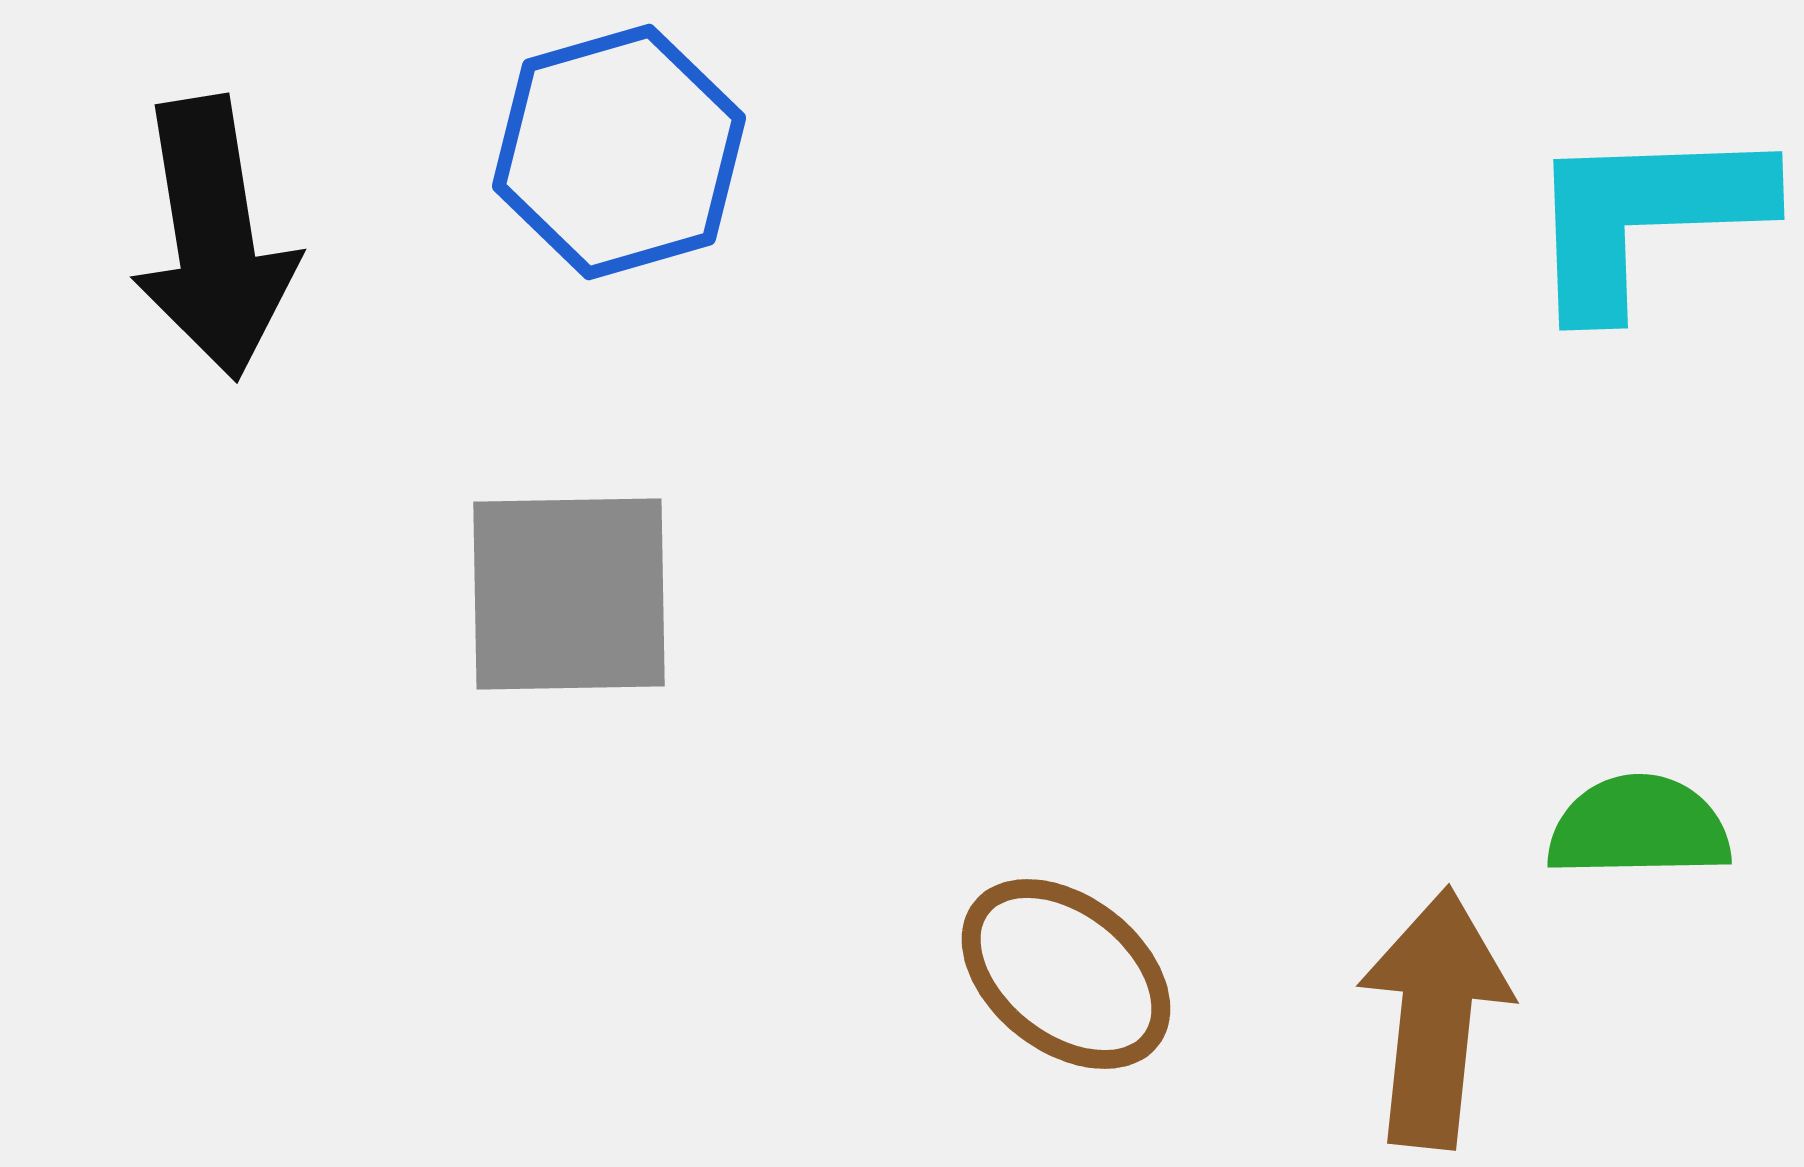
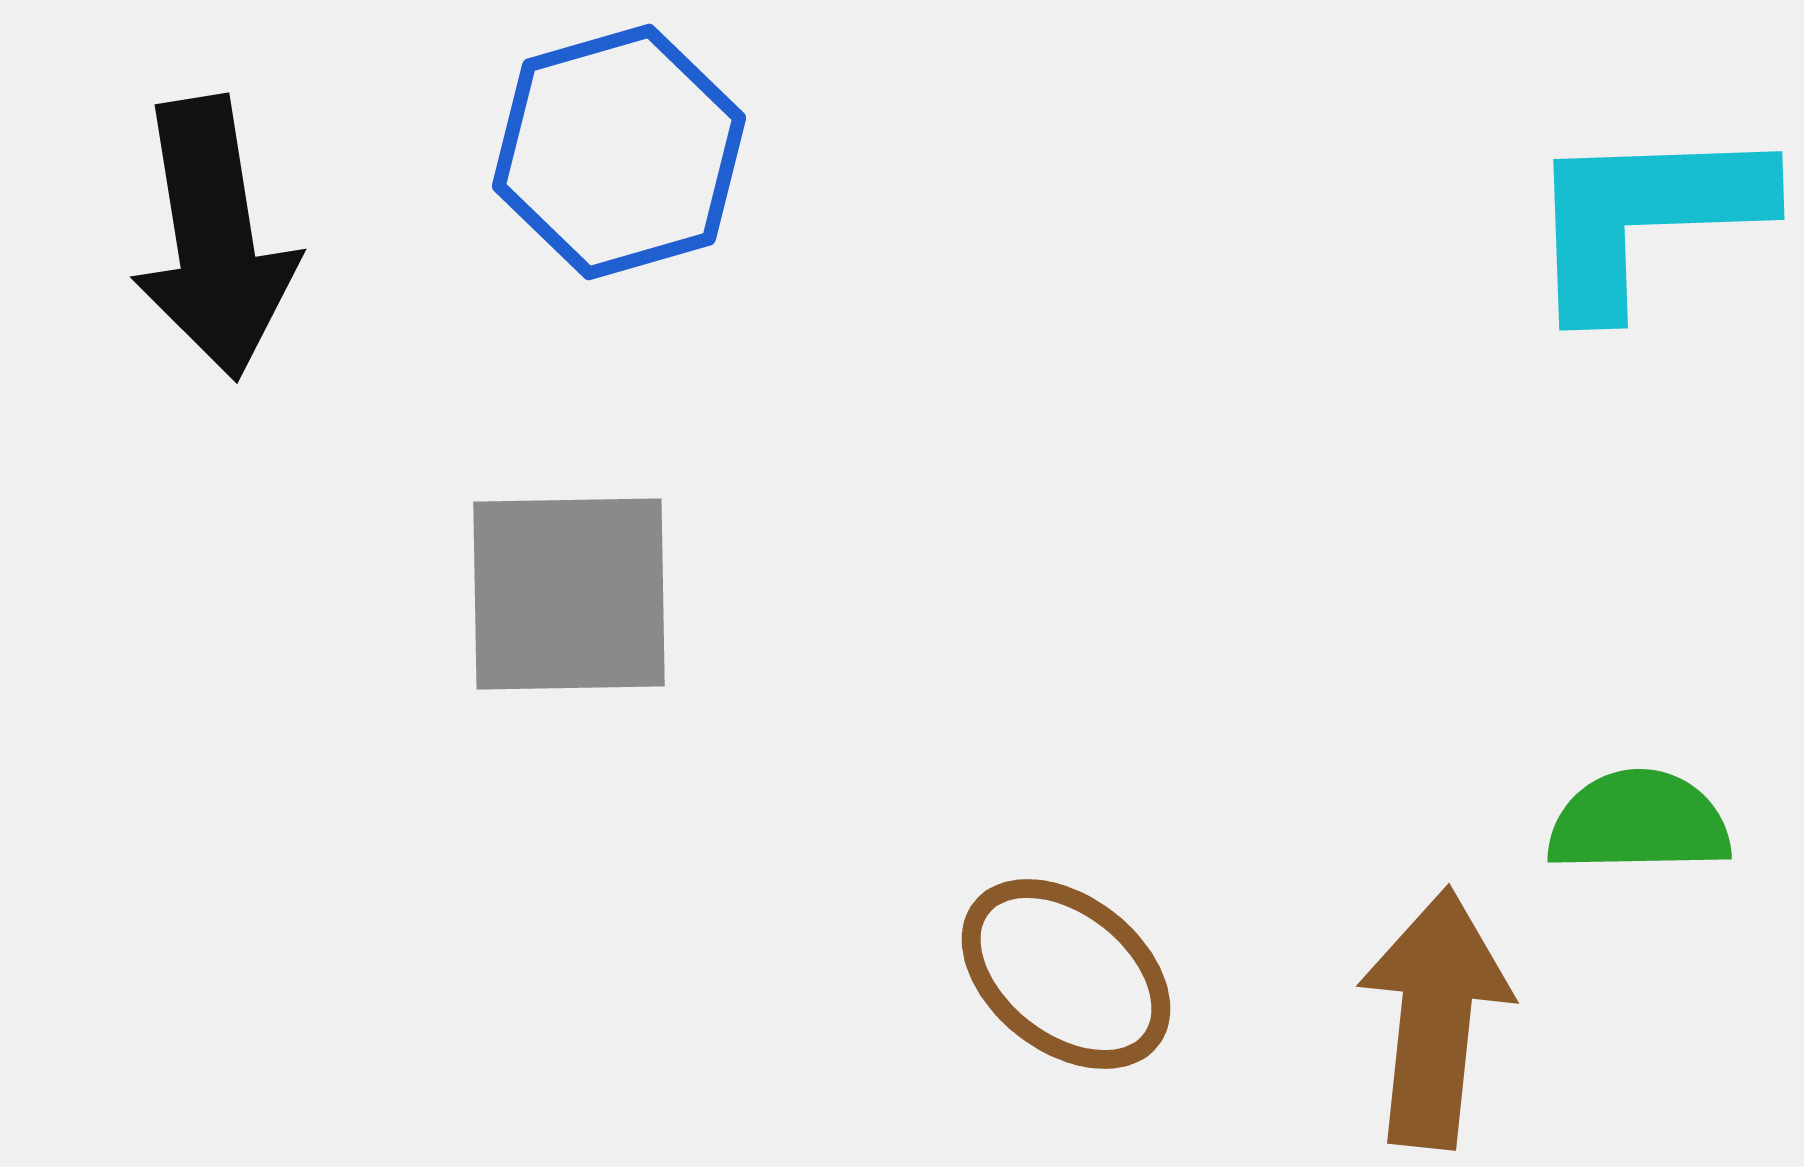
green semicircle: moved 5 px up
